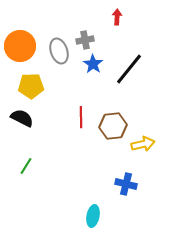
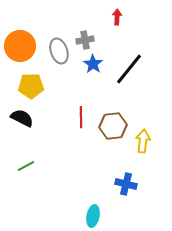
yellow arrow: moved 3 px up; rotated 70 degrees counterclockwise
green line: rotated 30 degrees clockwise
